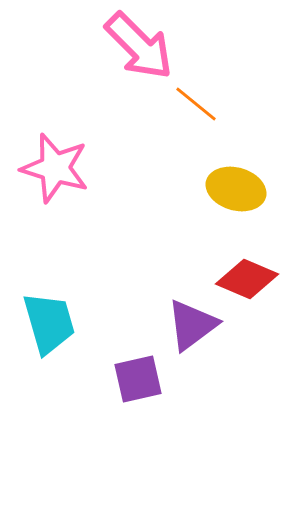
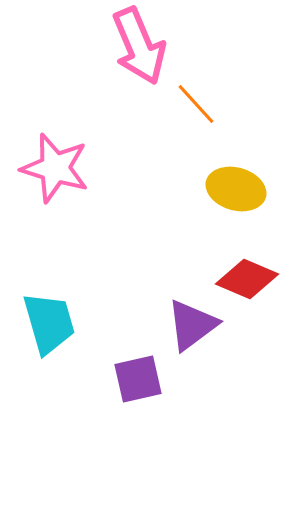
pink arrow: rotated 22 degrees clockwise
orange line: rotated 9 degrees clockwise
